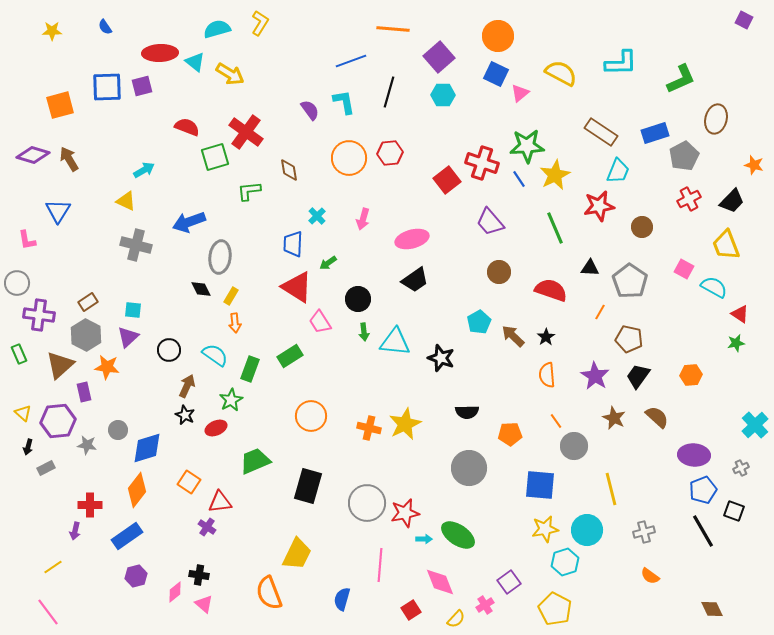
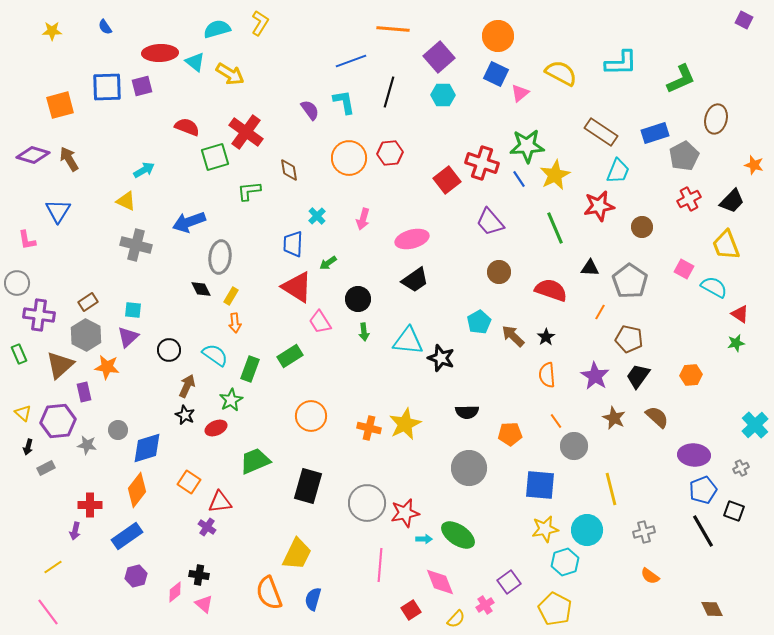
cyan triangle at (395, 342): moved 13 px right, 1 px up
blue semicircle at (342, 599): moved 29 px left
